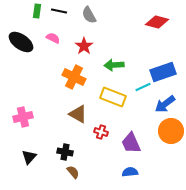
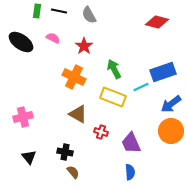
green arrow: moved 4 px down; rotated 66 degrees clockwise
cyan line: moved 2 px left
blue arrow: moved 6 px right
black triangle: rotated 21 degrees counterclockwise
blue semicircle: rotated 91 degrees clockwise
